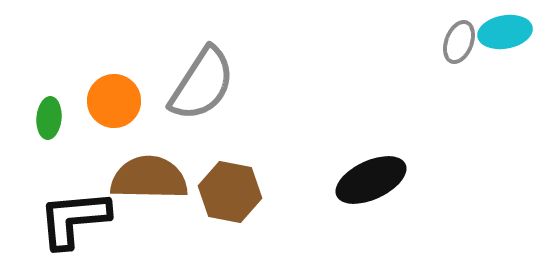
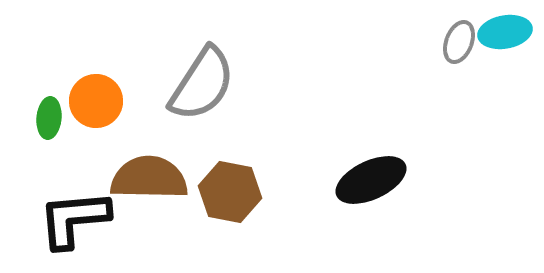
orange circle: moved 18 px left
